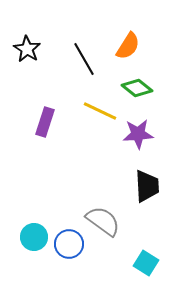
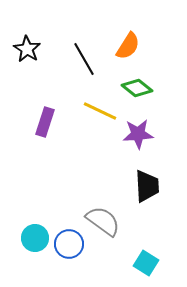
cyan circle: moved 1 px right, 1 px down
